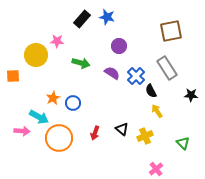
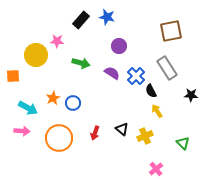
black rectangle: moved 1 px left, 1 px down
cyan arrow: moved 11 px left, 9 px up
